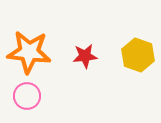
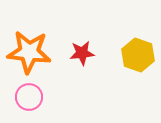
red star: moved 3 px left, 3 px up
pink circle: moved 2 px right, 1 px down
